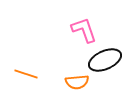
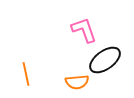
black ellipse: rotated 12 degrees counterclockwise
orange line: rotated 60 degrees clockwise
